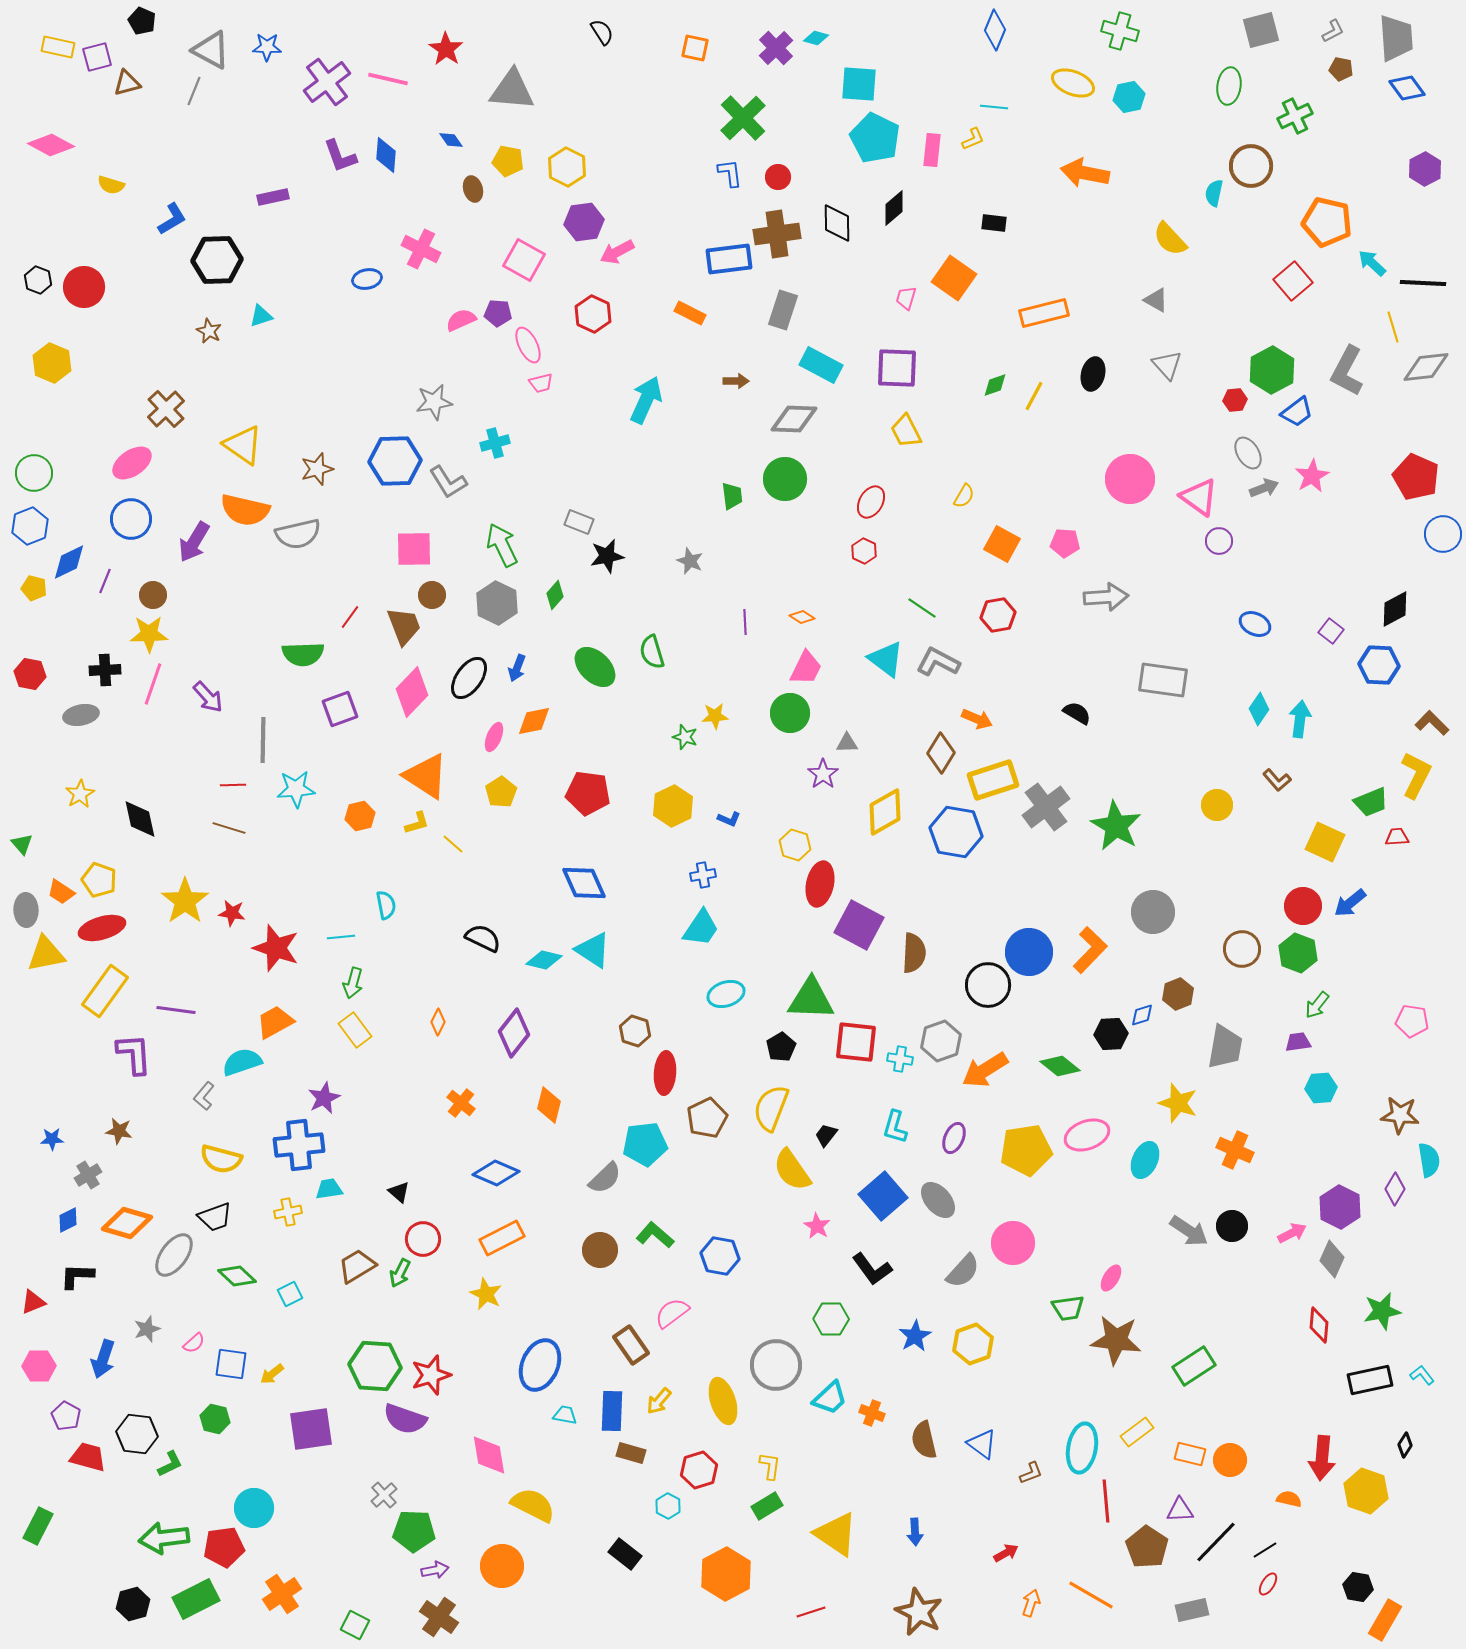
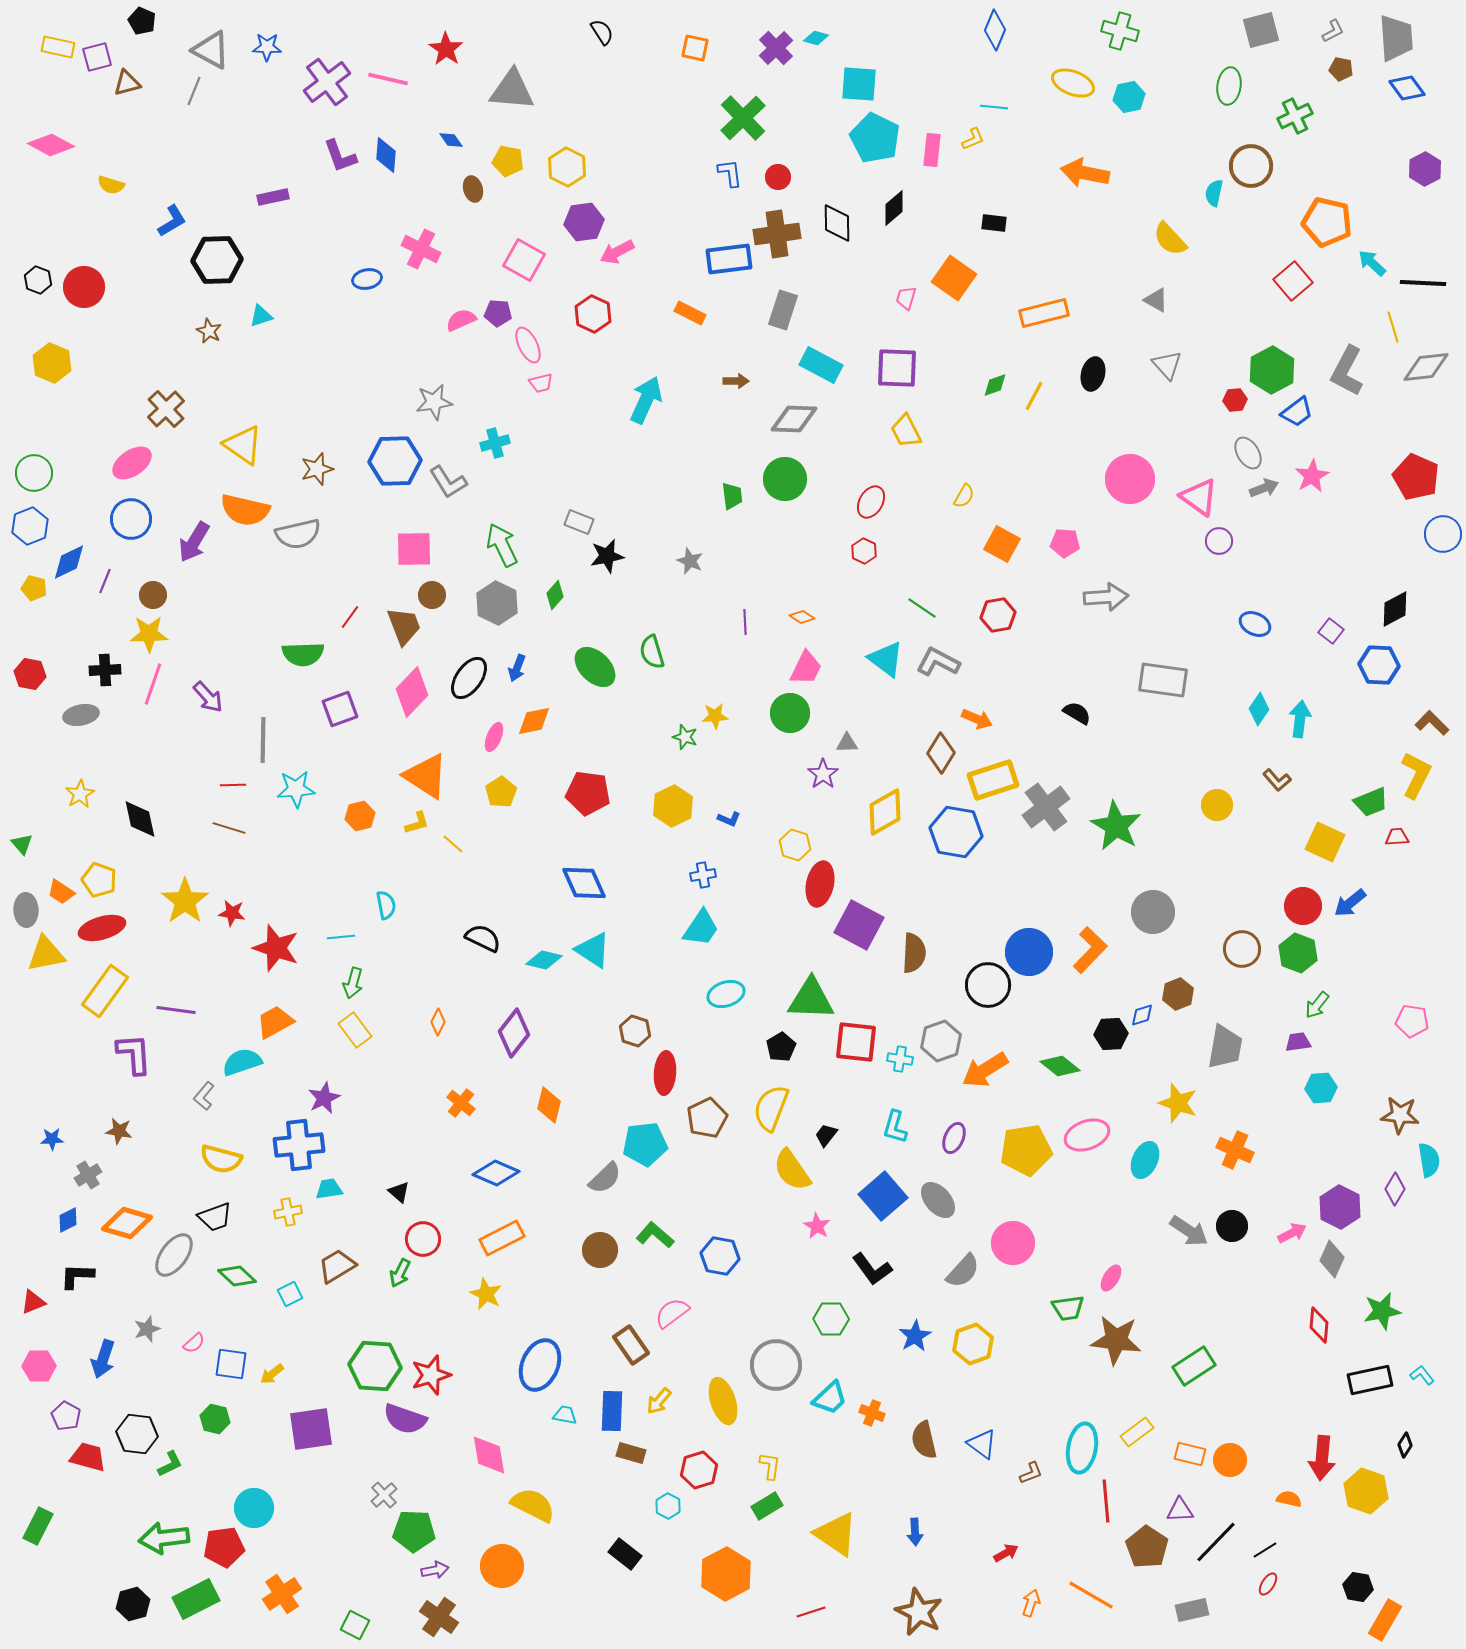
blue L-shape at (172, 219): moved 2 px down
brown trapezoid at (357, 1266): moved 20 px left
